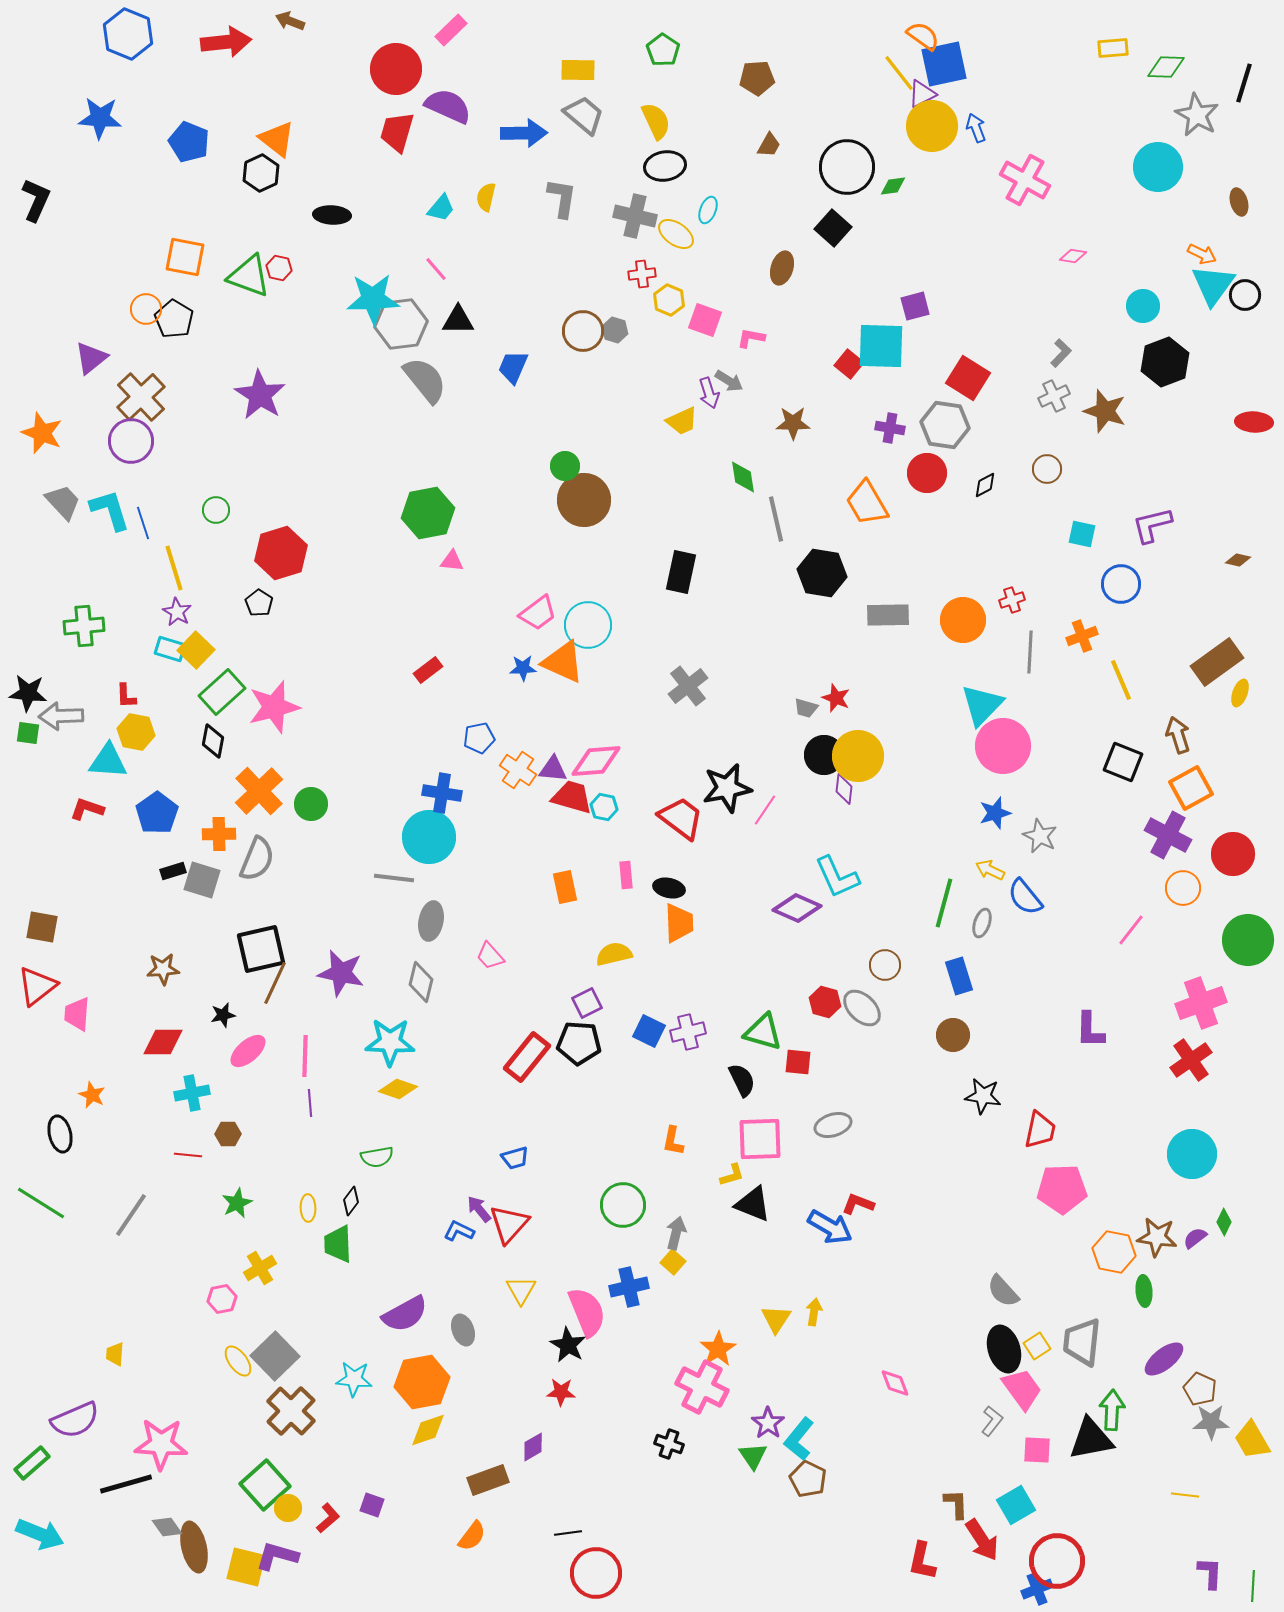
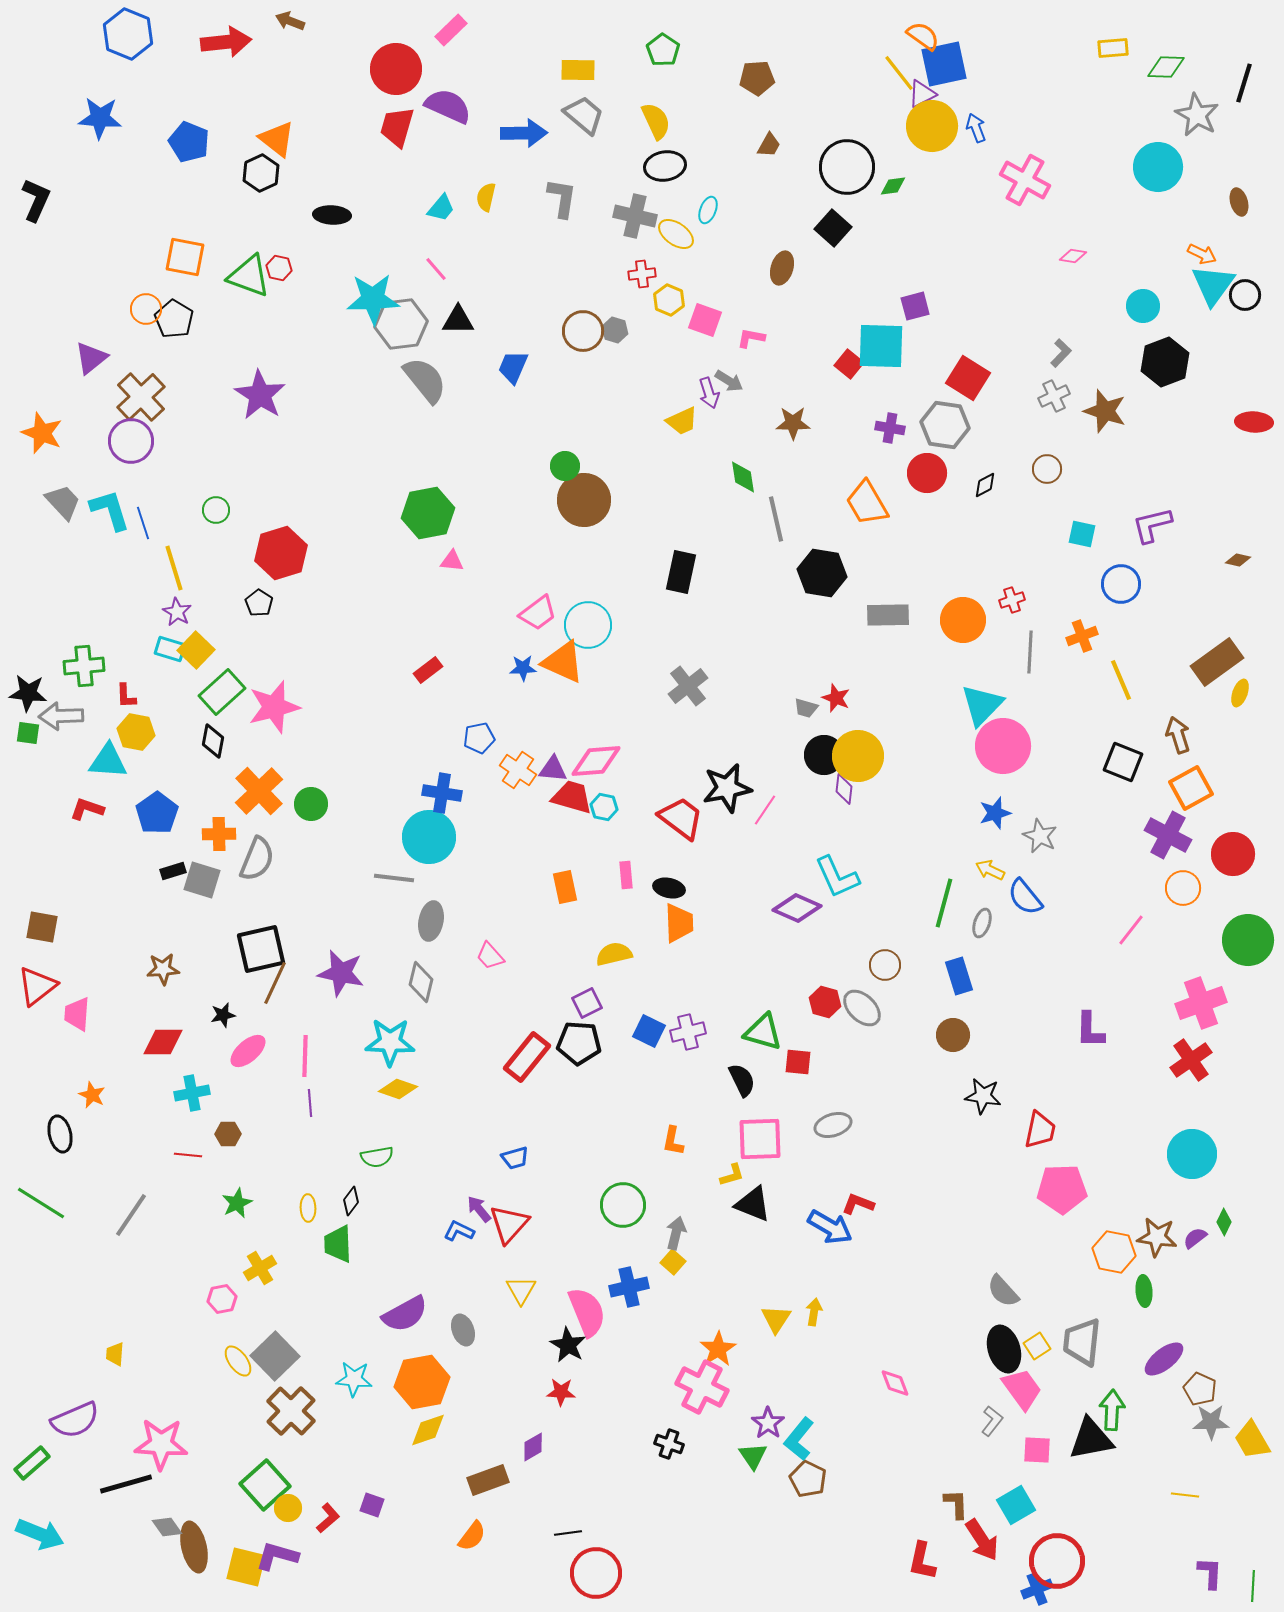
red trapezoid at (397, 132): moved 5 px up
green cross at (84, 626): moved 40 px down
